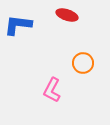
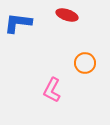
blue L-shape: moved 2 px up
orange circle: moved 2 px right
